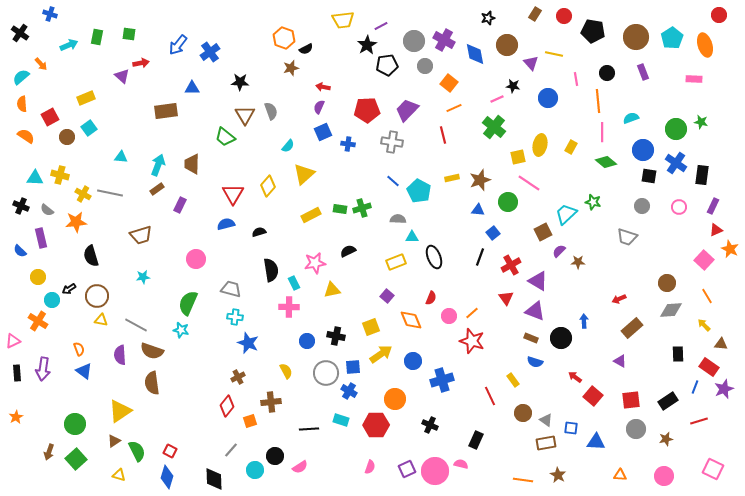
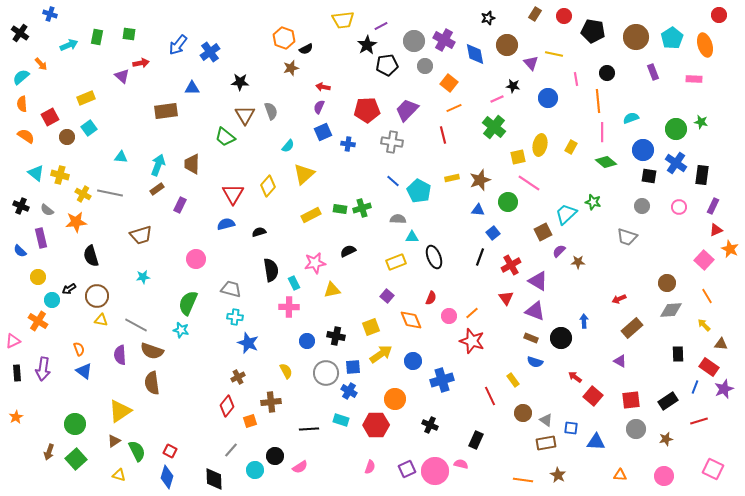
purple rectangle at (643, 72): moved 10 px right
cyan triangle at (35, 178): moved 1 px right, 5 px up; rotated 36 degrees clockwise
